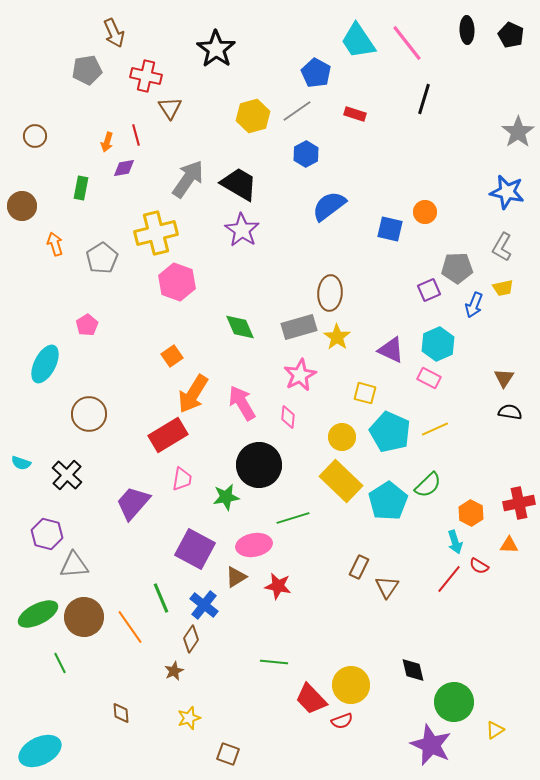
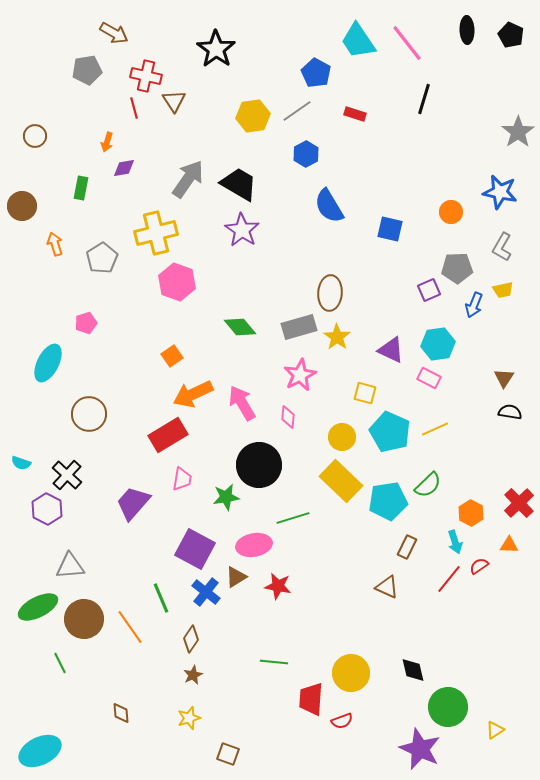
brown arrow at (114, 33): rotated 36 degrees counterclockwise
brown triangle at (170, 108): moved 4 px right, 7 px up
yellow hexagon at (253, 116): rotated 8 degrees clockwise
red line at (136, 135): moved 2 px left, 27 px up
blue star at (507, 192): moved 7 px left
blue semicircle at (329, 206): rotated 84 degrees counterclockwise
orange circle at (425, 212): moved 26 px right
yellow trapezoid at (503, 288): moved 2 px down
pink pentagon at (87, 325): moved 1 px left, 2 px up; rotated 15 degrees clockwise
green diamond at (240, 327): rotated 16 degrees counterclockwise
cyan hexagon at (438, 344): rotated 16 degrees clockwise
cyan ellipse at (45, 364): moved 3 px right, 1 px up
orange arrow at (193, 394): rotated 33 degrees clockwise
cyan pentagon at (388, 501): rotated 24 degrees clockwise
red cross at (519, 503): rotated 32 degrees counterclockwise
purple hexagon at (47, 534): moved 25 px up; rotated 12 degrees clockwise
gray triangle at (74, 565): moved 4 px left, 1 px down
red semicircle at (479, 566): rotated 114 degrees clockwise
brown rectangle at (359, 567): moved 48 px right, 20 px up
brown triangle at (387, 587): rotated 40 degrees counterclockwise
blue cross at (204, 605): moved 2 px right, 13 px up
green ellipse at (38, 614): moved 7 px up
brown circle at (84, 617): moved 2 px down
brown star at (174, 671): moved 19 px right, 4 px down
yellow circle at (351, 685): moved 12 px up
red trapezoid at (311, 699): rotated 48 degrees clockwise
green circle at (454, 702): moved 6 px left, 5 px down
purple star at (431, 745): moved 11 px left, 4 px down
